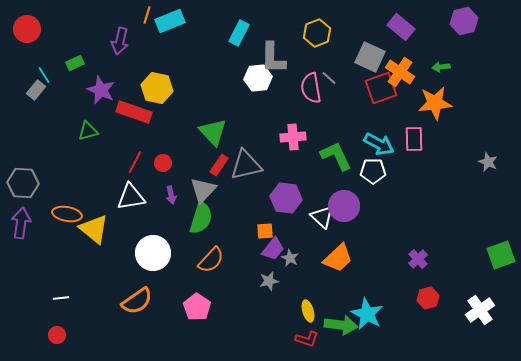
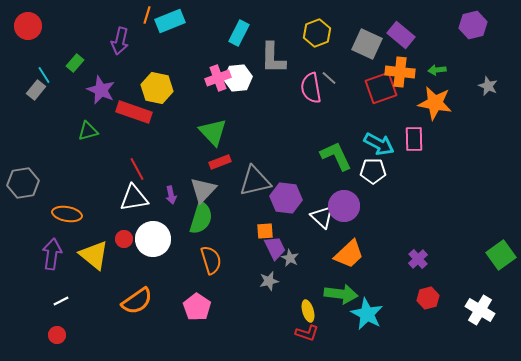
purple hexagon at (464, 21): moved 9 px right, 4 px down
purple rectangle at (401, 27): moved 8 px down
red circle at (27, 29): moved 1 px right, 3 px up
gray square at (370, 57): moved 3 px left, 13 px up
green rectangle at (75, 63): rotated 24 degrees counterclockwise
green arrow at (441, 67): moved 4 px left, 3 px down
orange cross at (400, 72): rotated 28 degrees counterclockwise
white hexagon at (258, 78): moved 20 px left
orange star at (435, 103): rotated 16 degrees clockwise
pink cross at (293, 137): moved 75 px left, 59 px up; rotated 15 degrees counterclockwise
red line at (135, 162): moved 2 px right, 7 px down; rotated 55 degrees counterclockwise
gray star at (488, 162): moved 76 px up
red circle at (163, 163): moved 39 px left, 76 px down
red rectangle at (219, 165): moved 1 px right, 3 px up; rotated 35 degrees clockwise
gray triangle at (246, 165): moved 9 px right, 16 px down
gray hexagon at (23, 183): rotated 12 degrees counterclockwise
white triangle at (131, 197): moved 3 px right, 1 px down
purple arrow at (21, 223): moved 31 px right, 31 px down
yellow triangle at (94, 229): moved 26 px down
purple trapezoid at (273, 249): moved 2 px right, 1 px up; rotated 65 degrees counterclockwise
white circle at (153, 253): moved 14 px up
green square at (501, 255): rotated 16 degrees counterclockwise
orange trapezoid at (338, 258): moved 11 px right, 4 px up
orange semicircle at (211, 260): rotated 60 degrees counterclockwise
white line at (61, 298): moved 3 px down; rotated 21 degrees counterclockwise
white cross at (480, 310): rotated 24 degrees counterclockwise
green arrow at (341, 325): moved 31 px up
red L-shape at (307, 339): moved 6 px up
